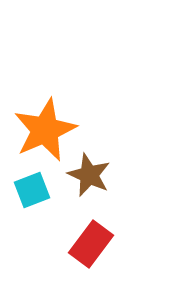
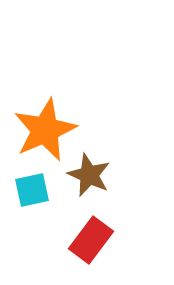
cyan square: rotated 9 degrees clockwise
red rectangle: moved 4 px up
